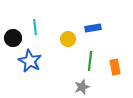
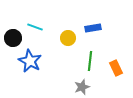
cyan line: rotated 63 degrees counterclockwise
yellow circle: moved 1 px up
orange rectangle: moved 1 px right, 1 px down; rotated 14 degrees counterclockwise
